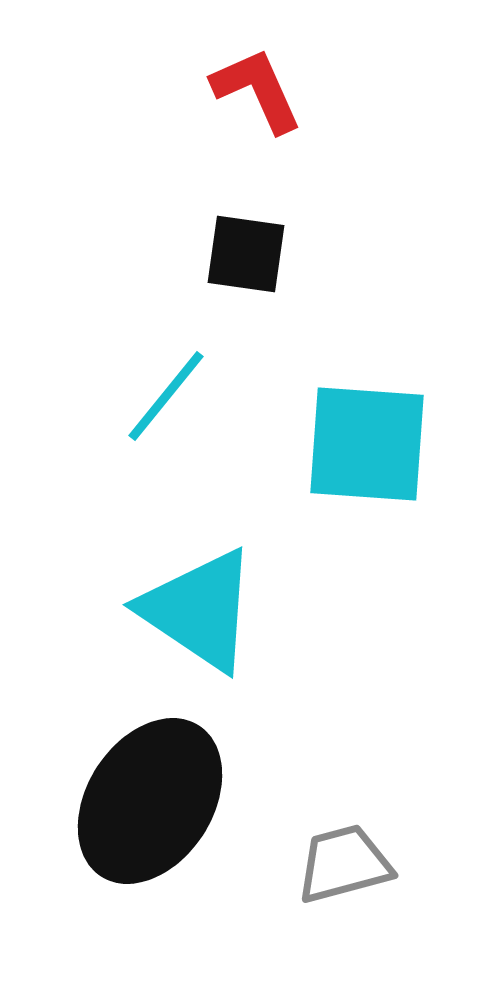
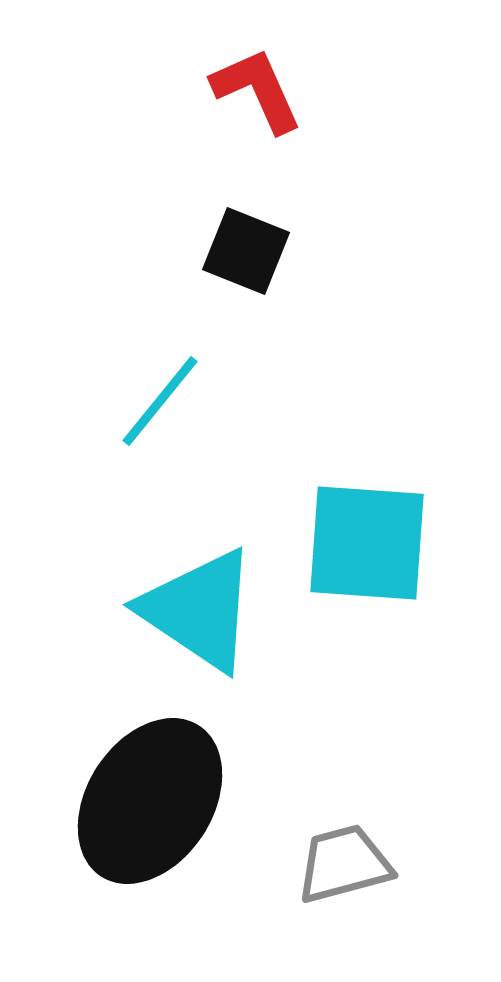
black square: moved 3 px up; rotated 14 degrees clockwise
cyan line: moved 6 px left, 5 px down
cyan square: moved 99 px down
